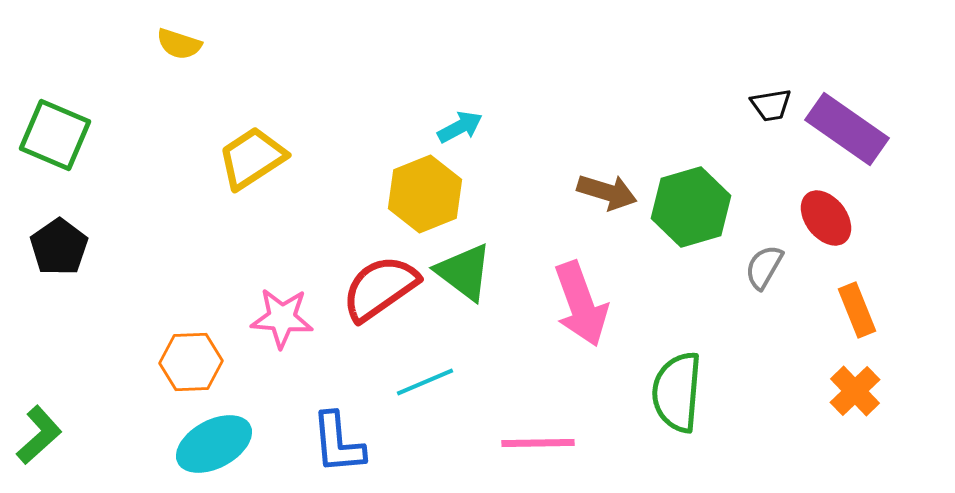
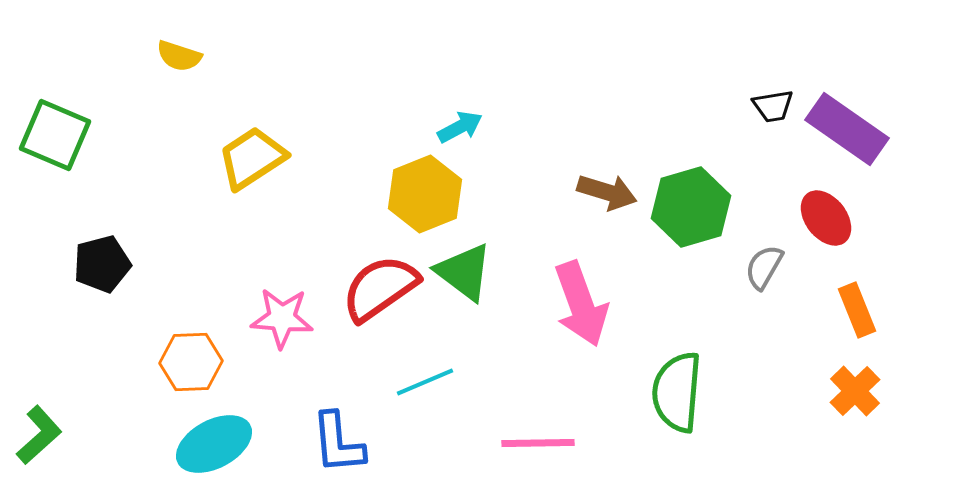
yellow semicircle: moved 12 px down
black trapezoid: moved 2 px right, 1 px down
black pentagon: moved 43 px right, 17 px down; rotated 20 degrees clockwise
